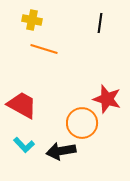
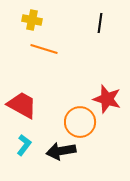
orange circle: moved 2 px left, 1 px up
cyan L-shape: rotated 100 degrees counterclockwise
